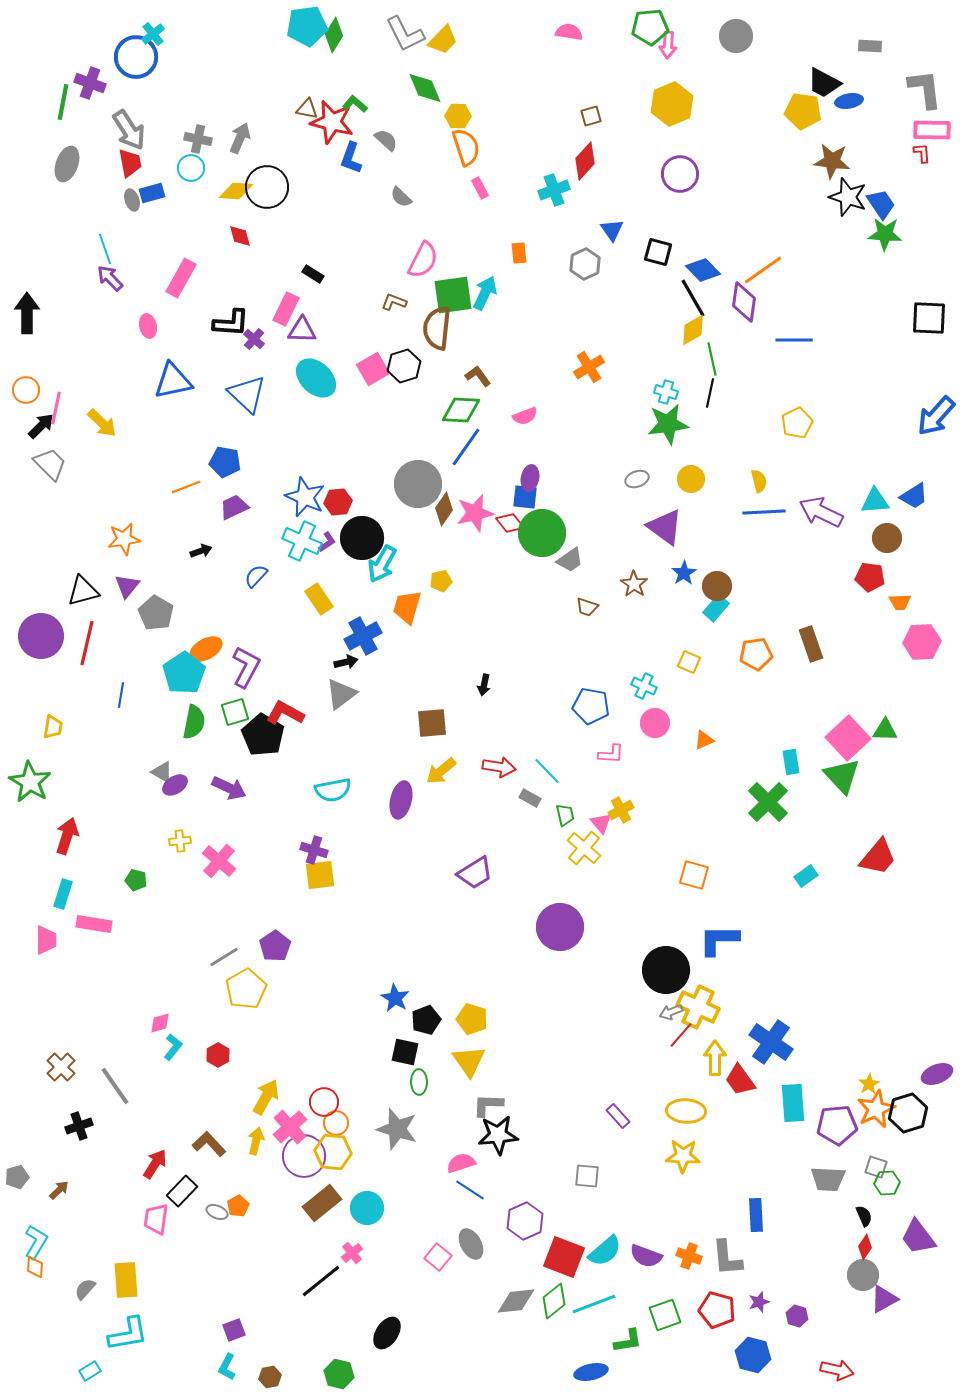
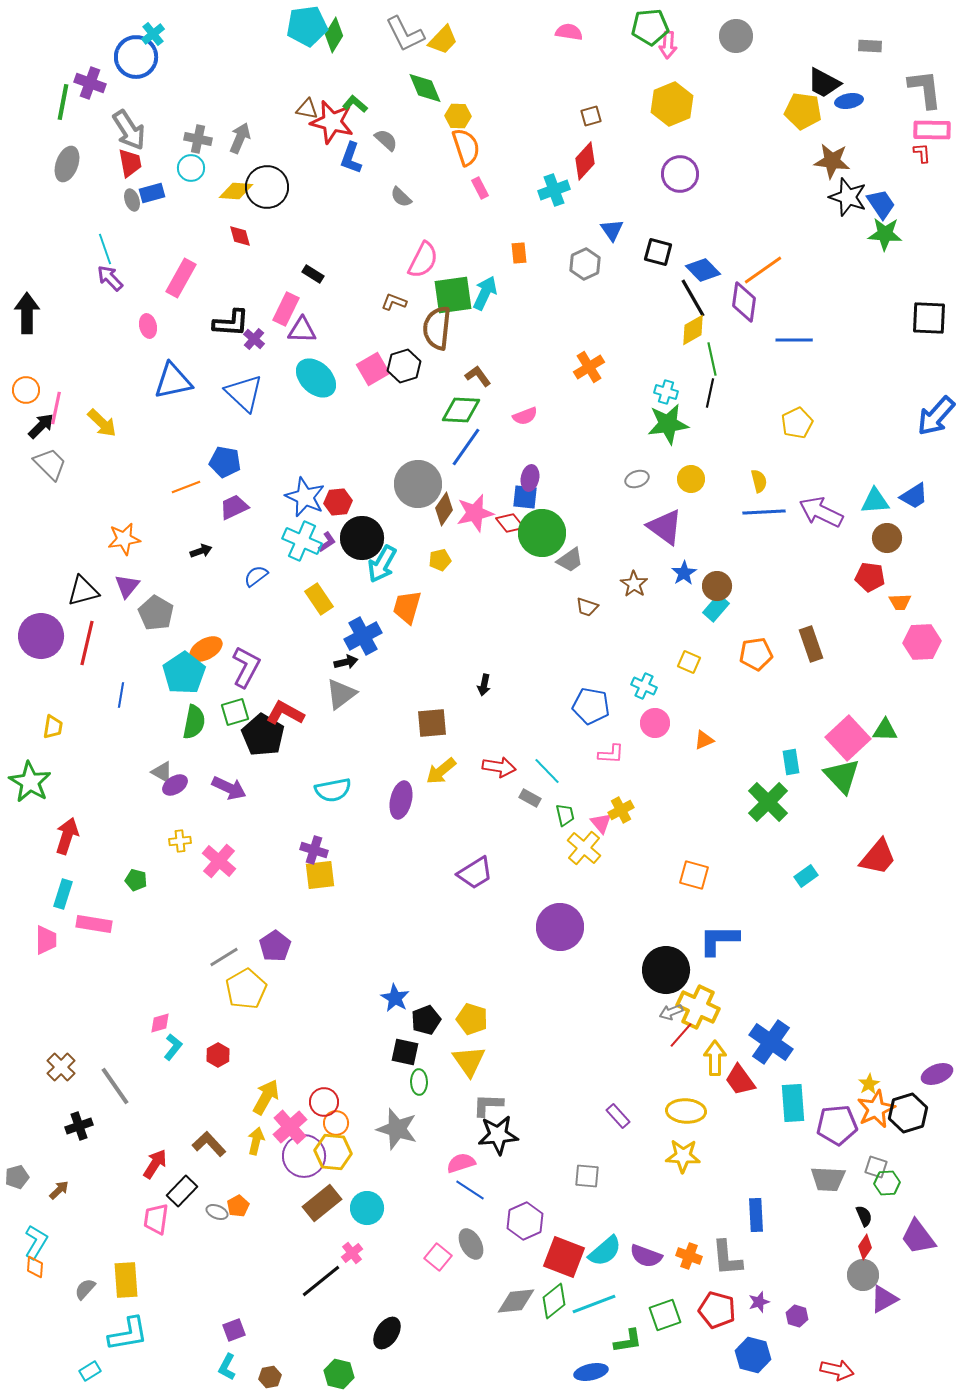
blue triangle at (247, 394): moved 3 px left, 1 px up
blue semicircle at (256, 576): rotated 10 degrees clockwise
yellow pentagon at (441, 581): moved 1 px left, 21 px up
